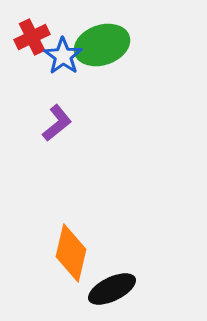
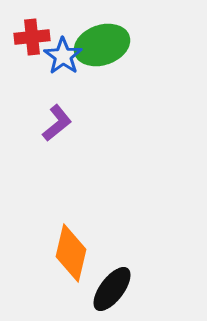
red cross: rotated 20 degrees clockwise
black ellipse: rotated 27 degrees counterclockwise
